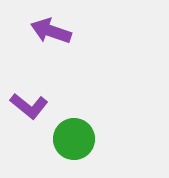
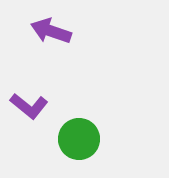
green circle: moved 5 px right
